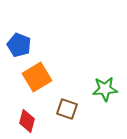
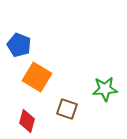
orange square: rotated 28 degrees counterclockwise
